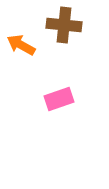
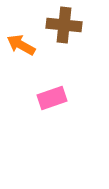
pink rectangle: moved 7 px left, 1 px up
